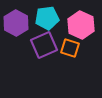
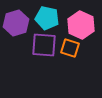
cyan pentagon: rotated 20 degrees clockwise
purple hexagon: rotated 15 degrees clockwise
purple square: rotated 28 degrees clockwise
